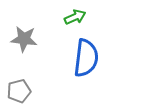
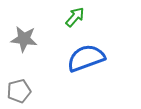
green arrow: rotated 25 degrees counterclockwise
blue semicircle: rotated 117 degrees counterclockwise
